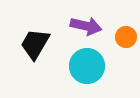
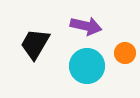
orange circle: moved 1 px left, 16 px down
